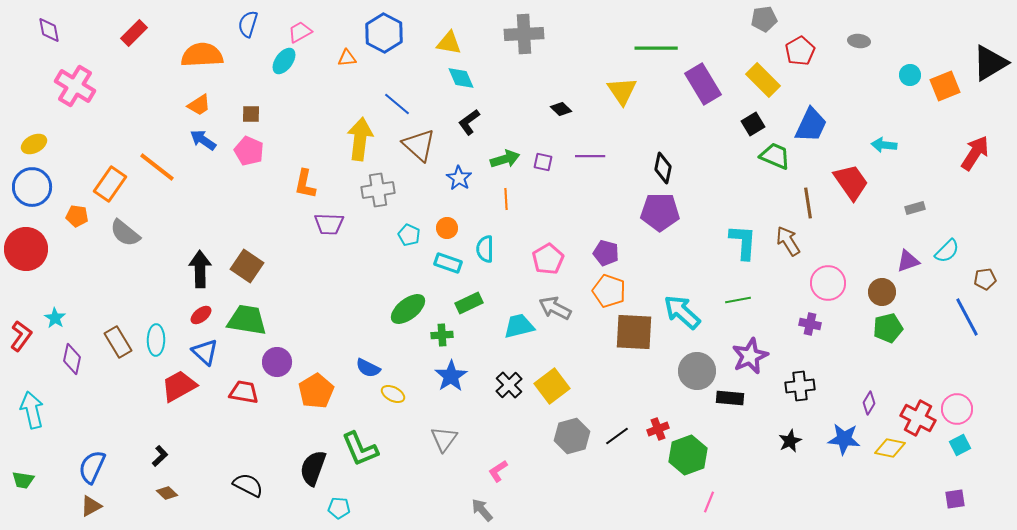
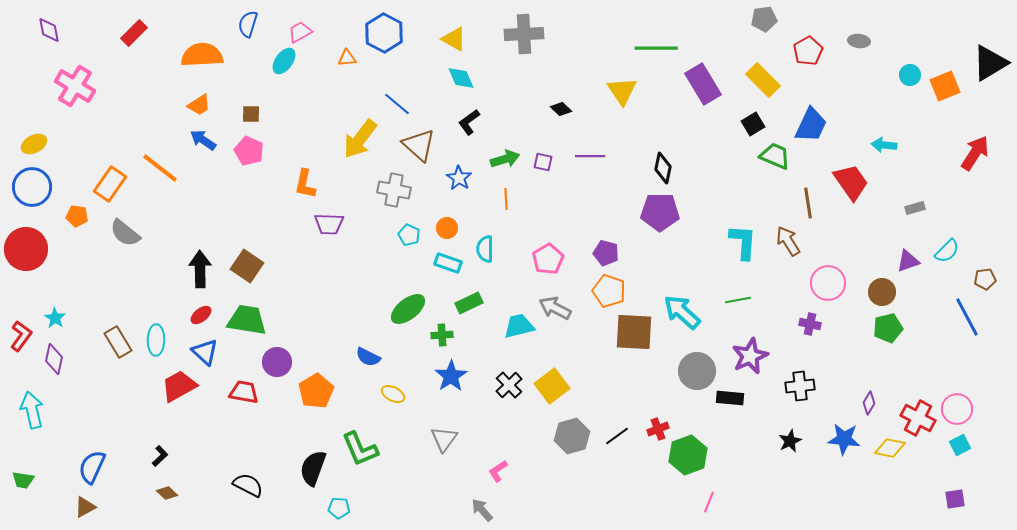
yellow triangle at (449, 43): moved 5 px right, 4 px up; rotated 20 degrees clockwise
red pentagon at (800, 51): moved 8 px right
yellow arrow at (360, 139): rotated 150 degrees counterclockwise
orange line at (157, 167): moved 3 px right, 1 px down
gray cross at (378, 190): moved 16 px right; rotated 20 degrees clockwise
purple diamond at (72, 359): moved 18 px left
blue semicircle at (368, 368): moved 11 px up
brown triangle at (91, 506): moved 6 px left, 1 px down
